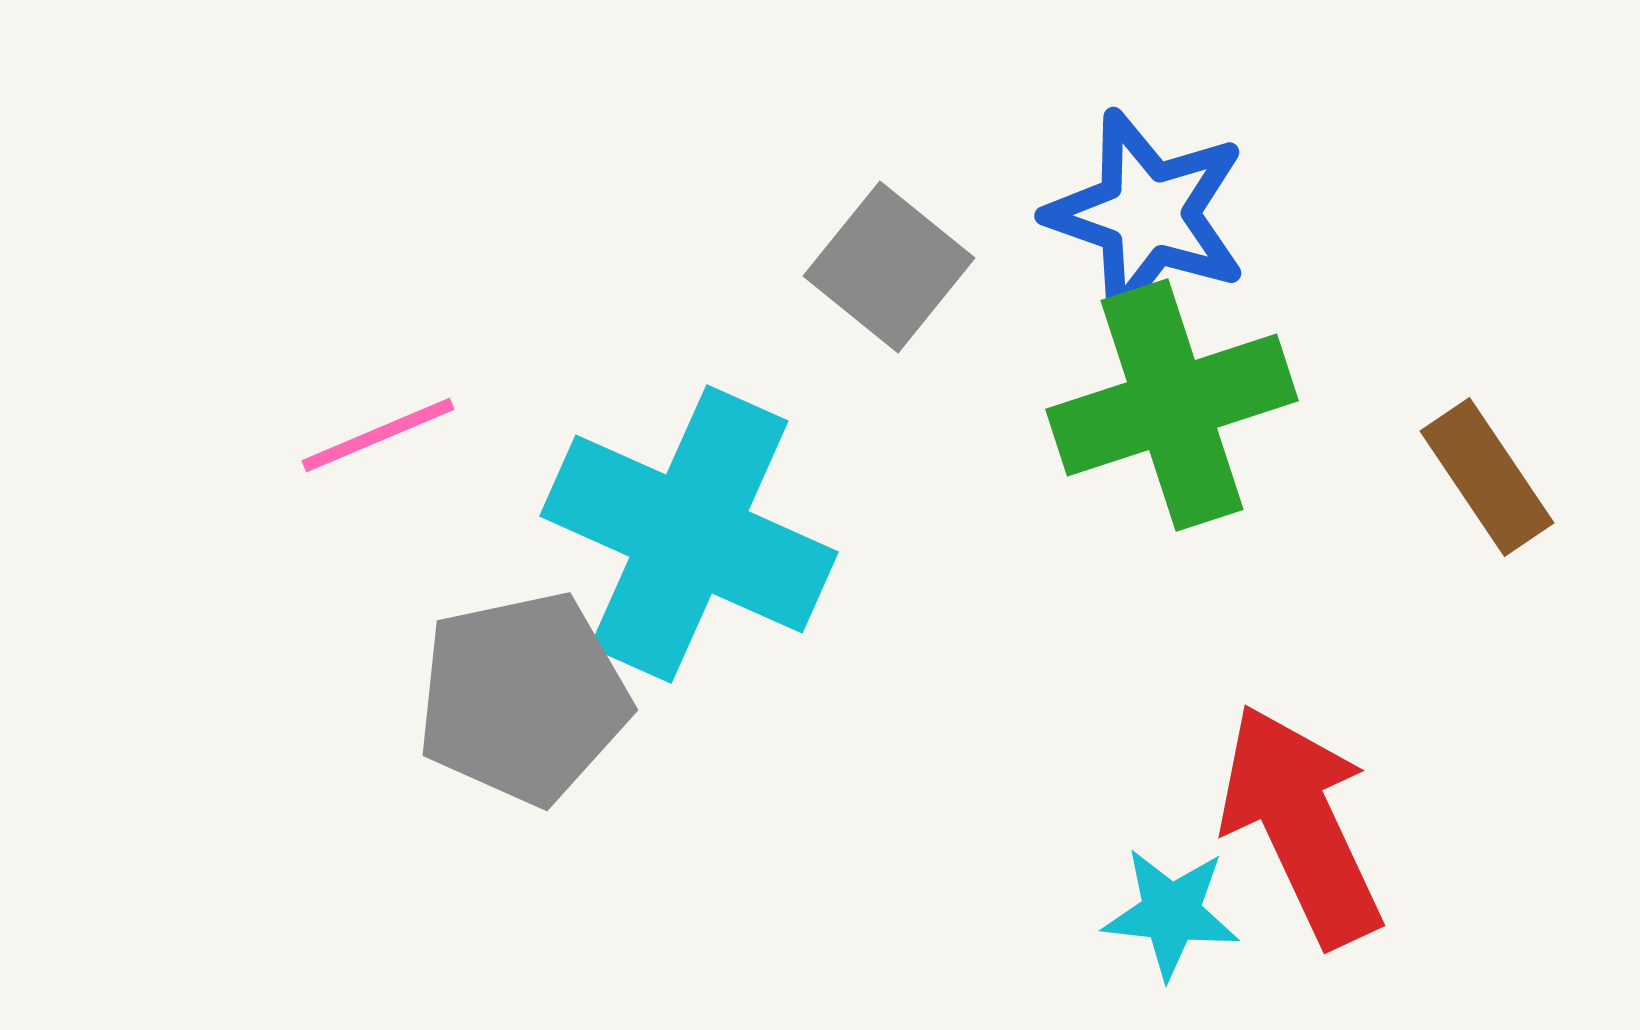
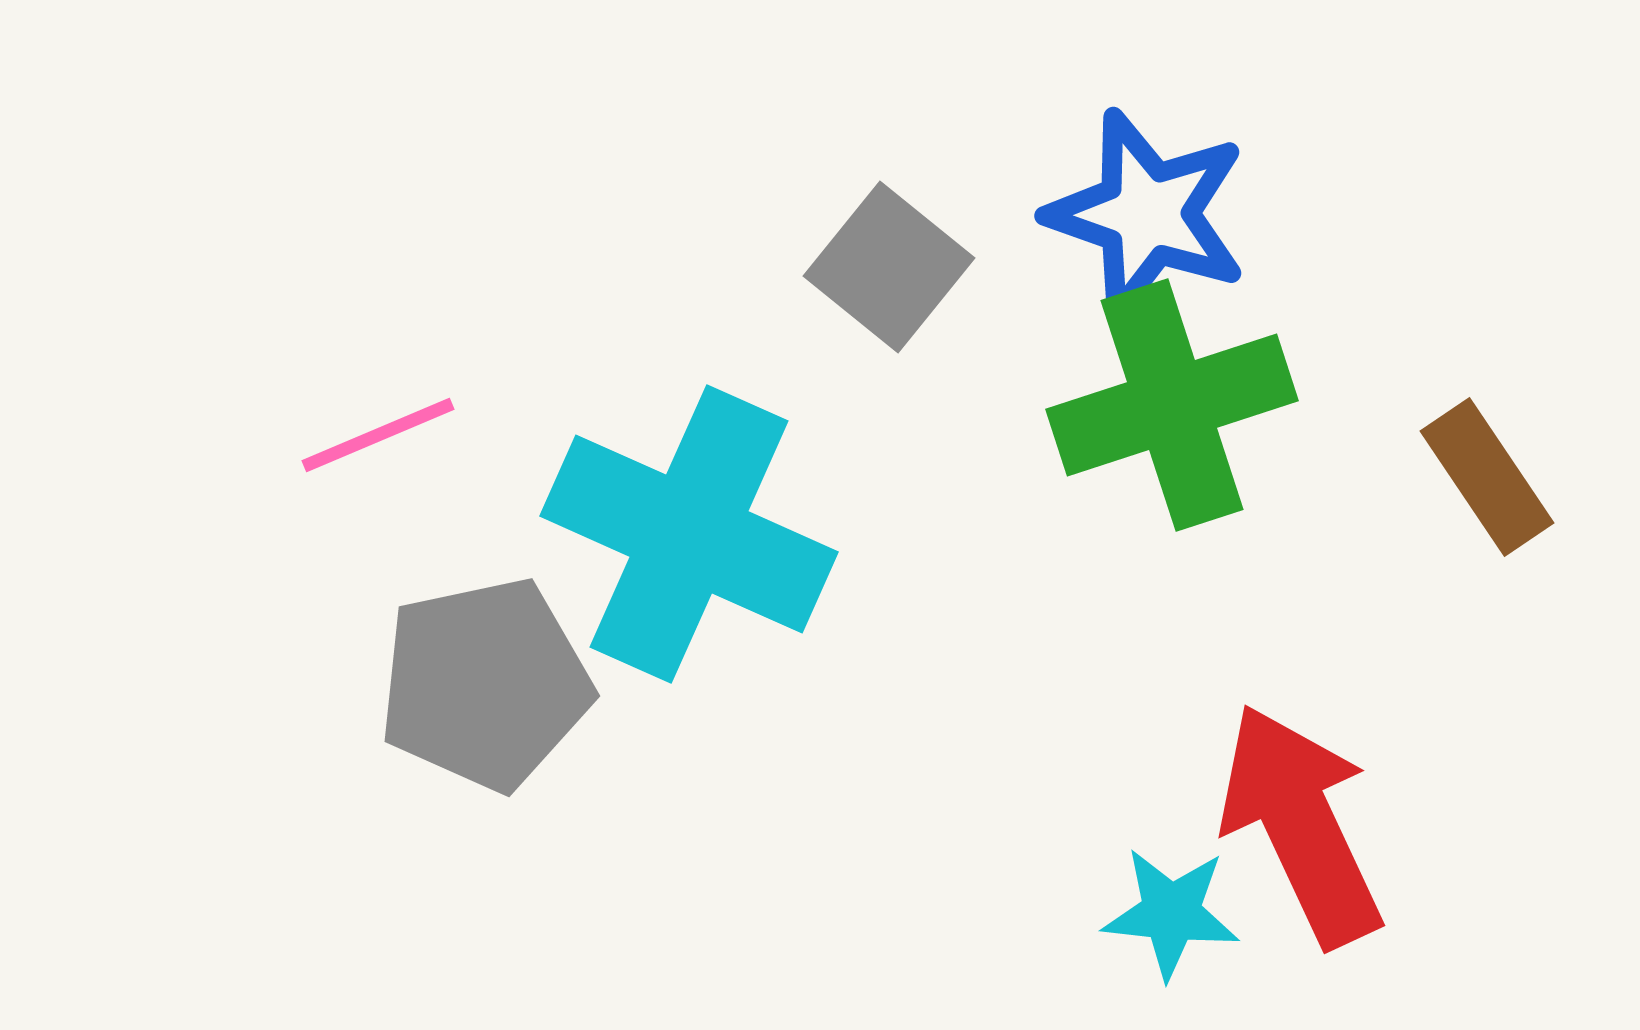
gray pentagon: moved 38 px left, 14 px up
